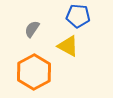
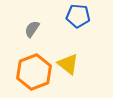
yellow triangle: moved 18 px down; rotated 10 degrees clockwise
orange hexagon: rotated 8 degrees clockwise
